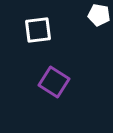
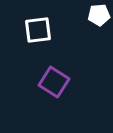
white pentagon: rotated 15 degrees counterclockwise
